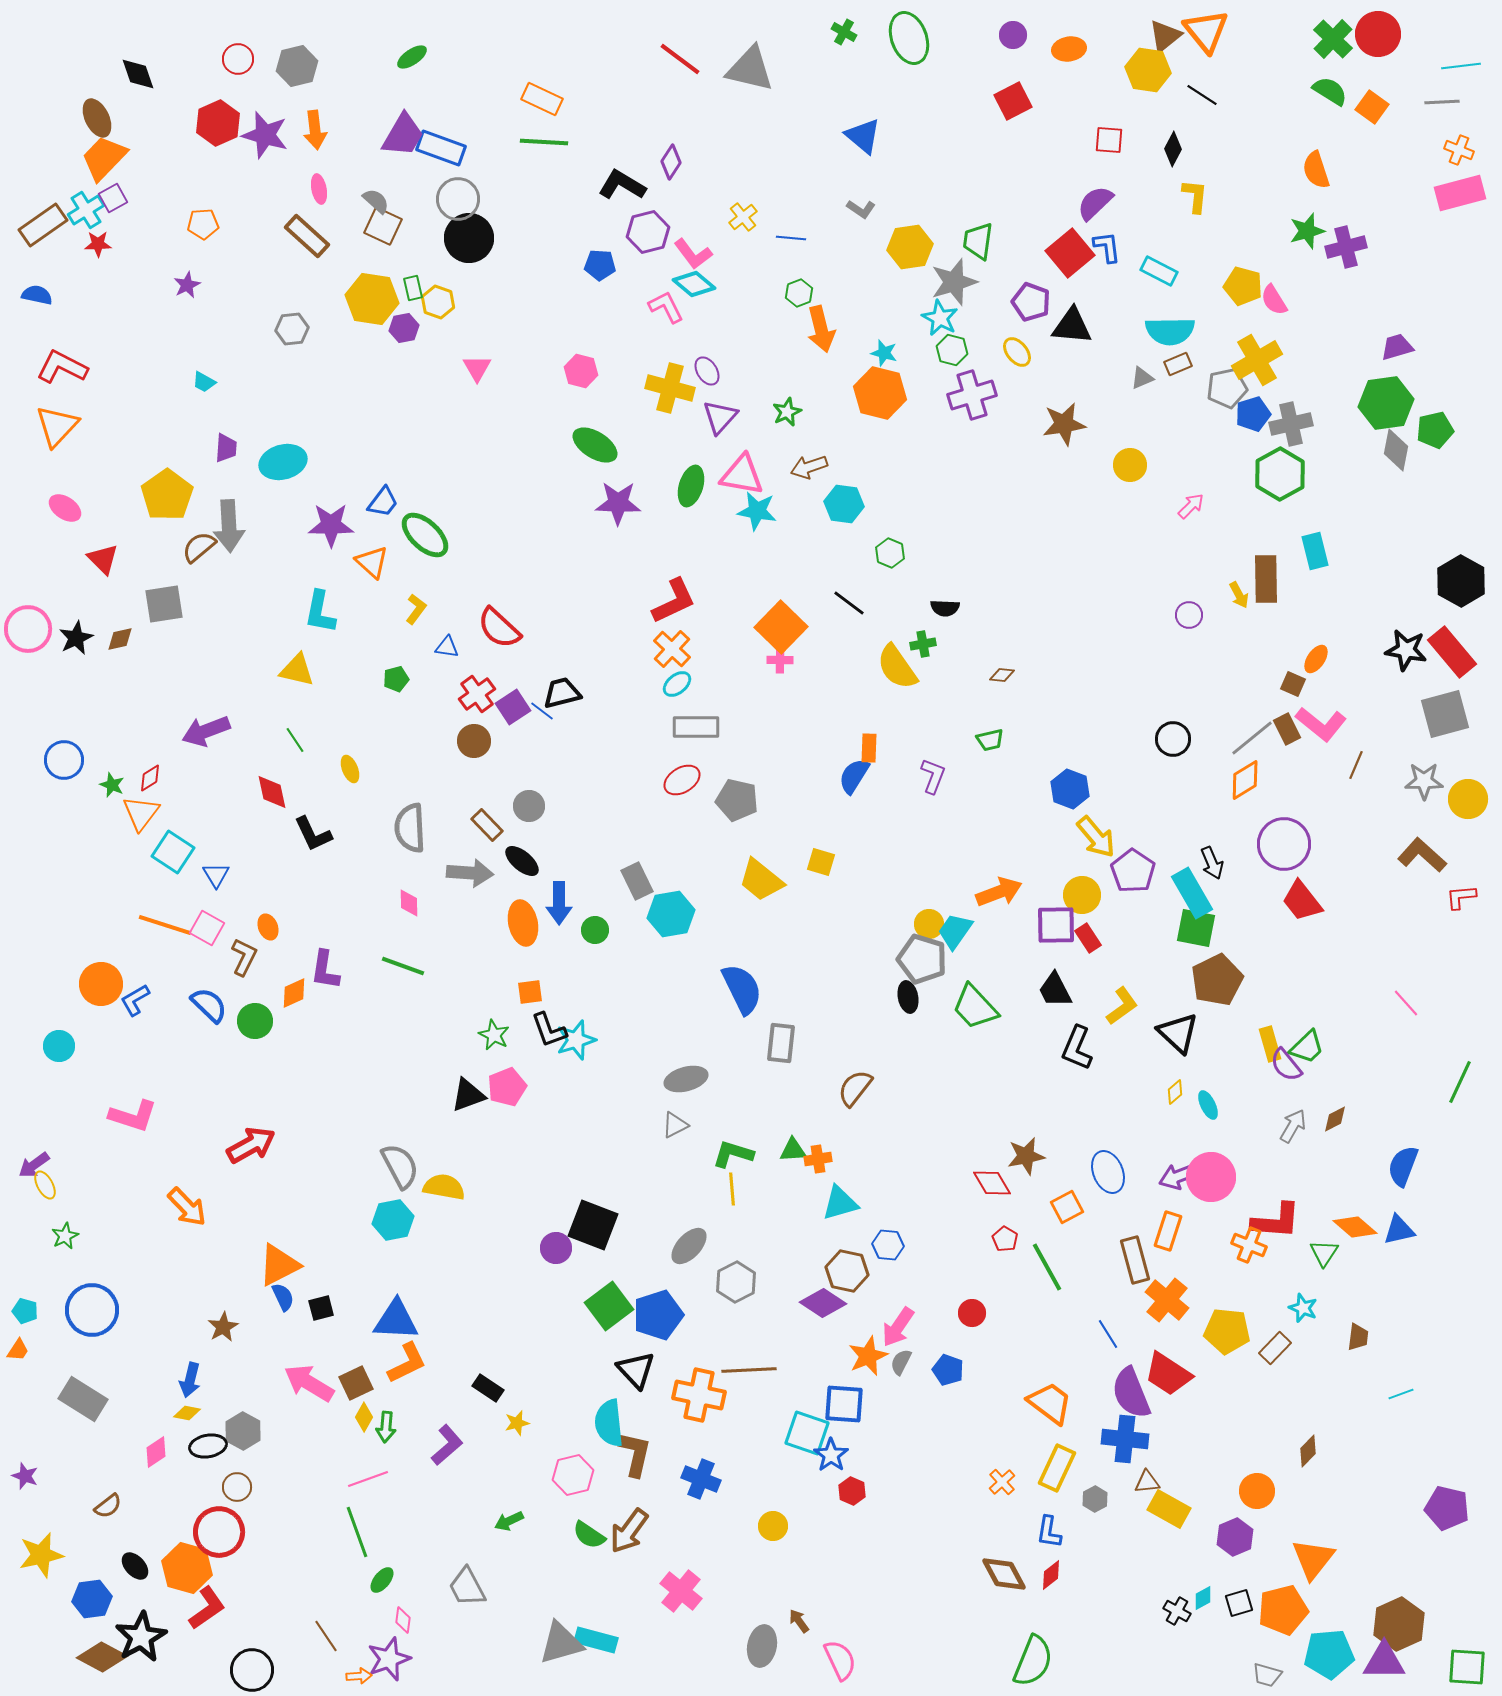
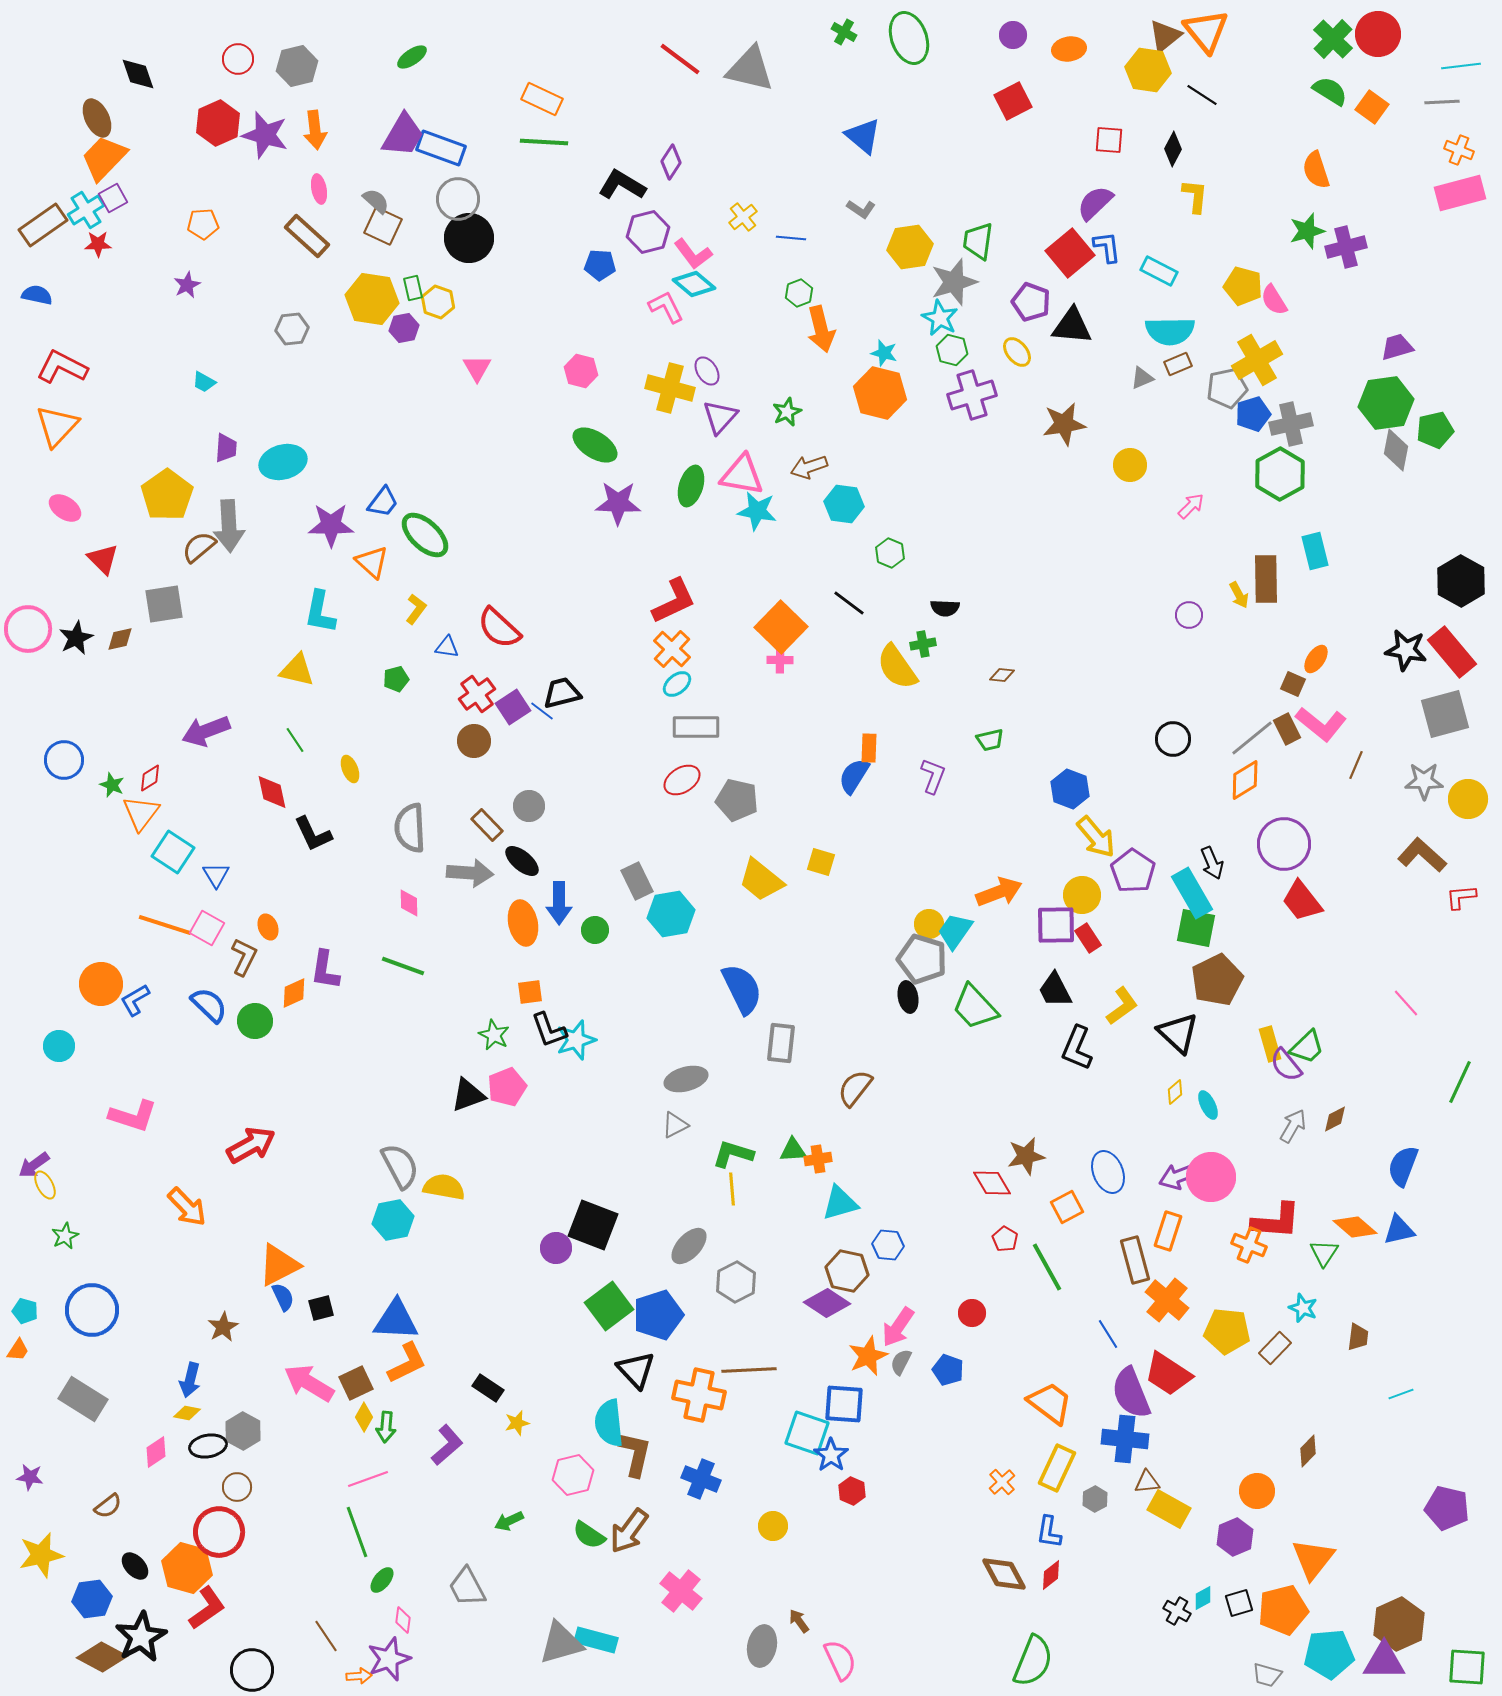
purple diamond at (823, 1303): moved 4 px right
purple star at (25, 1476): moved 5 px right, 1 px down; rotated 12 degrees counterclockwise
